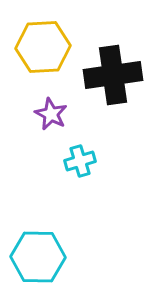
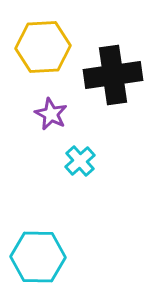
cyan cross: rotated 24 degrees counterclockwise
